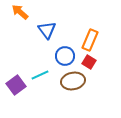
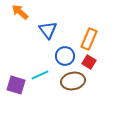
blue triangle: moved 1 px right
orange rectangle: moved 1 px left, 1 px up
purple square: rotated 36 degrees counterclockwise
